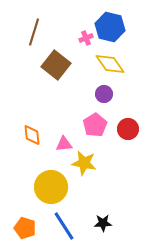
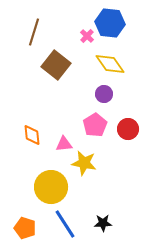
blue hexagon: moved 4 px up; rotated 8 degrees counterclockwise
pink cross: moved 1 px right, 2 px up; rotated 24 degrees counterclockwise
blue line: moved 1 px right, 2 px up
